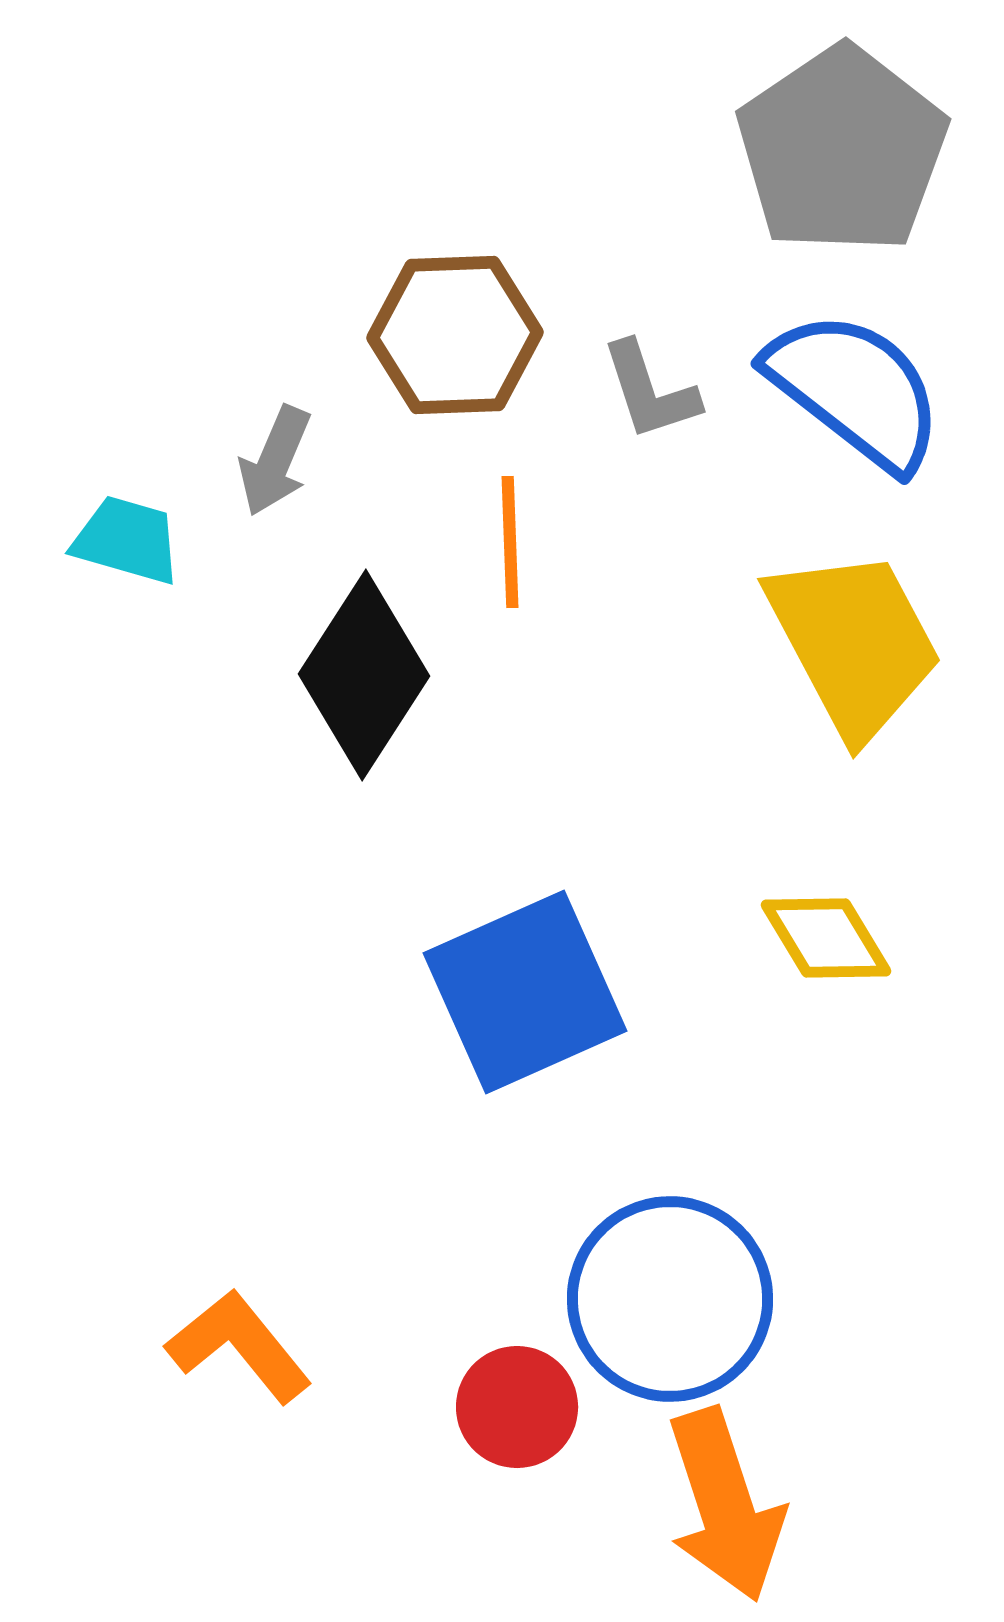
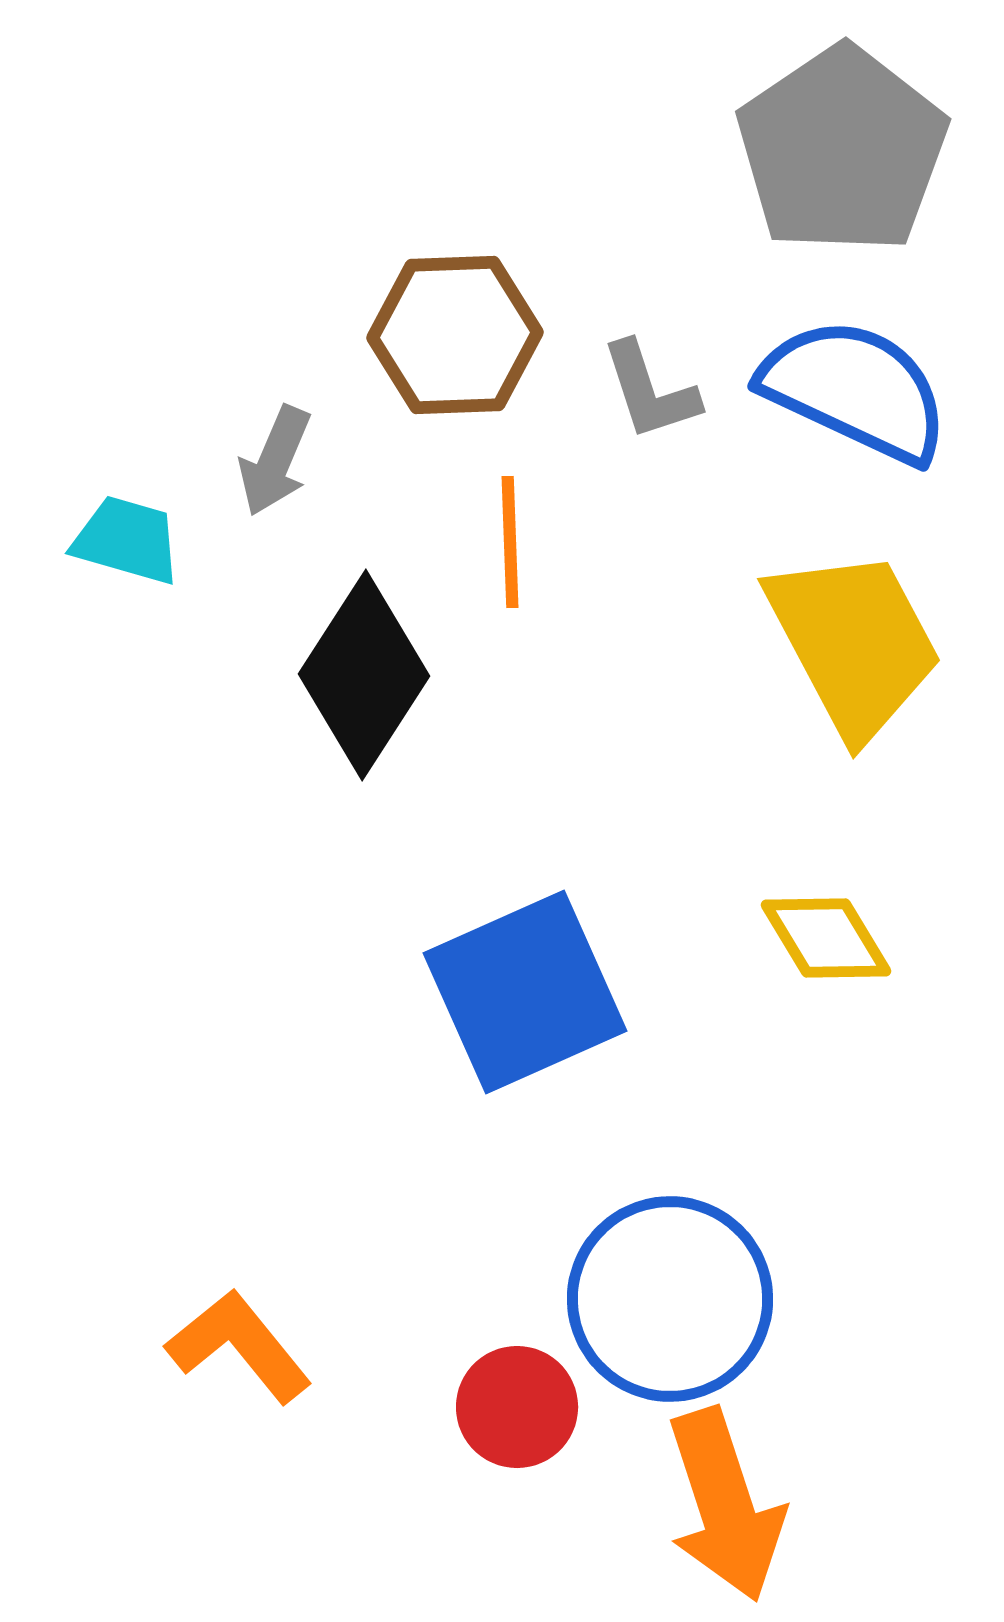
blue semicircle: rotated 13 degrees counterclockwise
